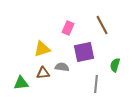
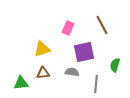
gray semicircle: moved 10 px right, 5 px down
